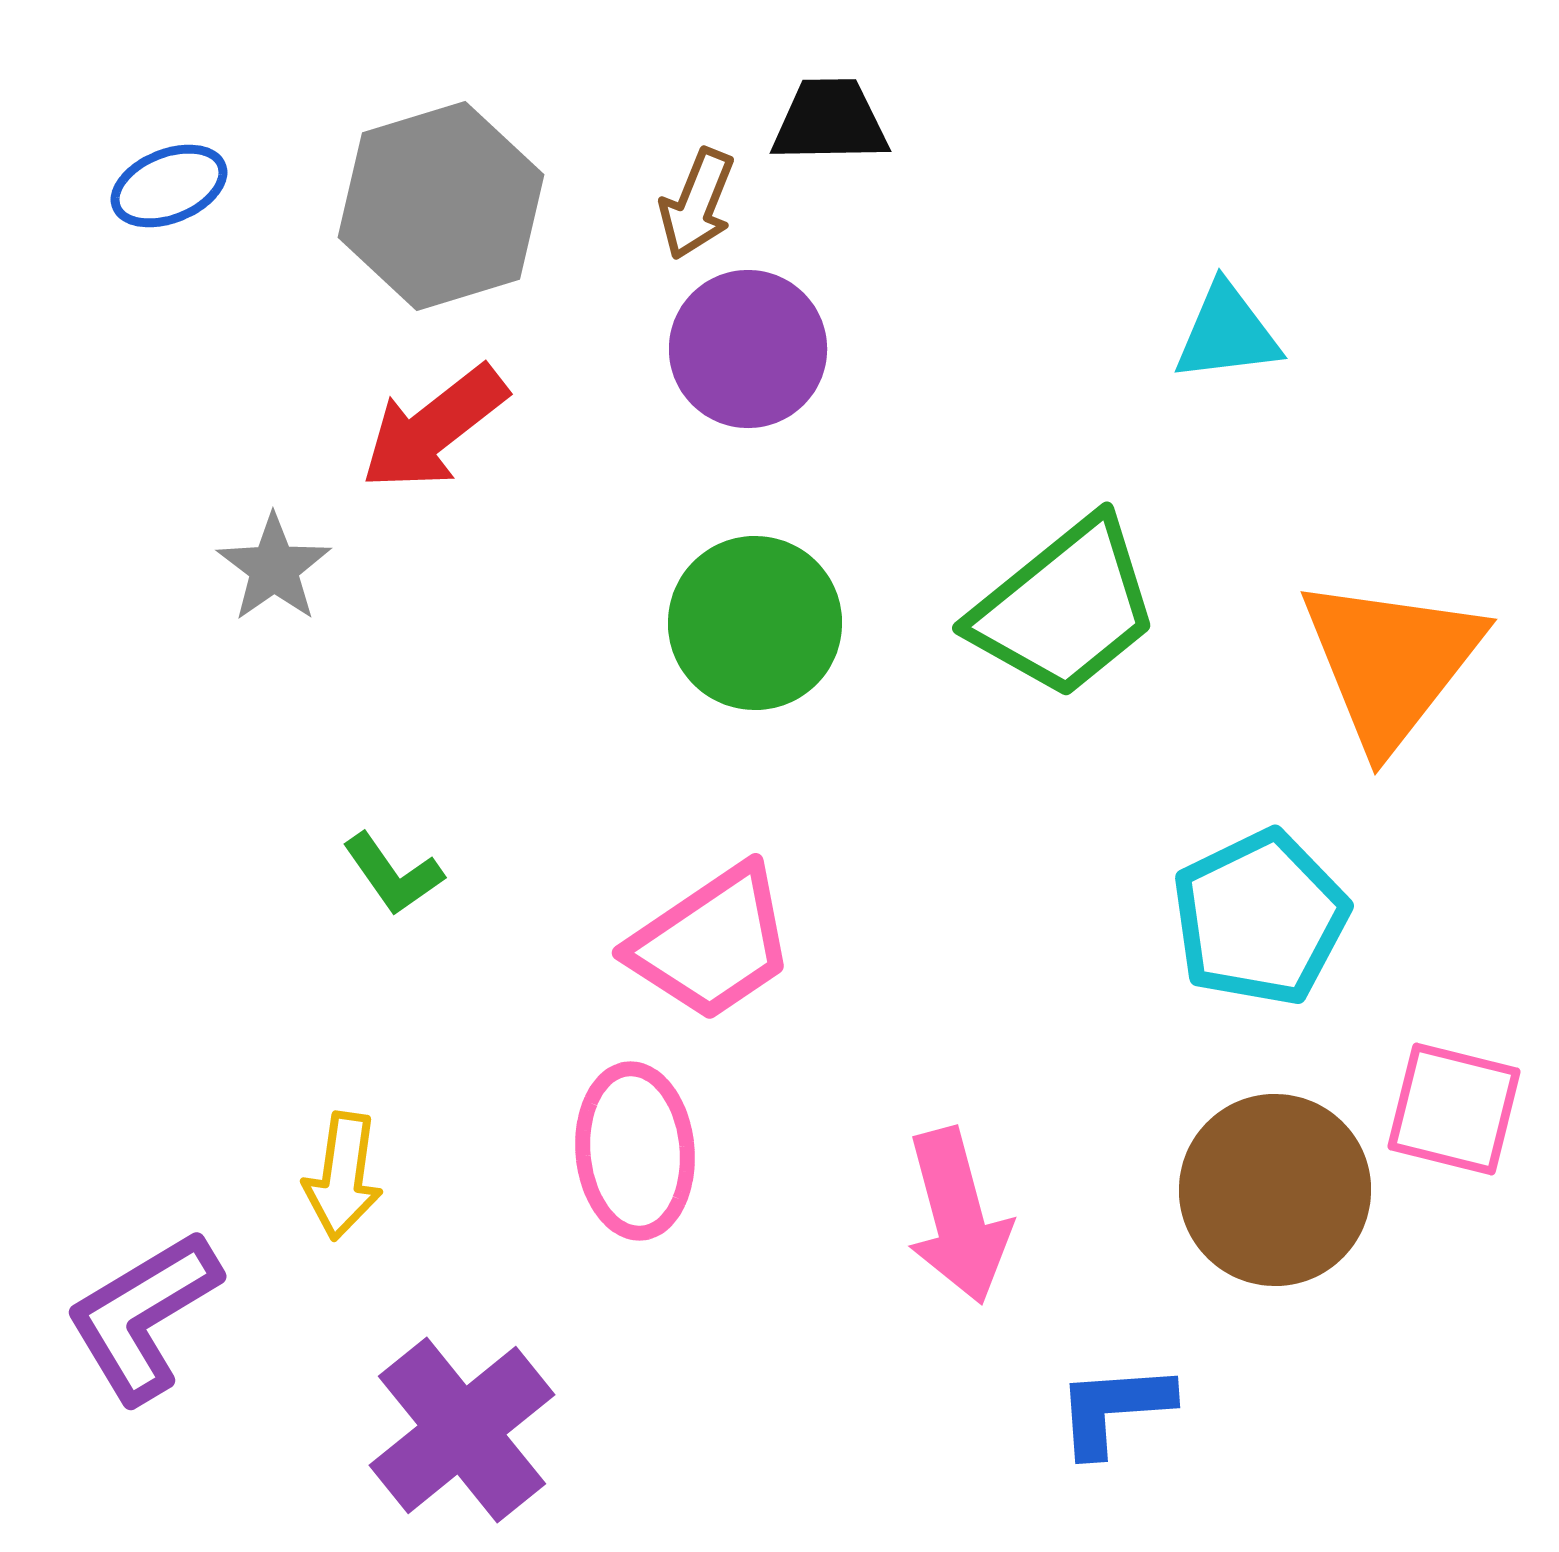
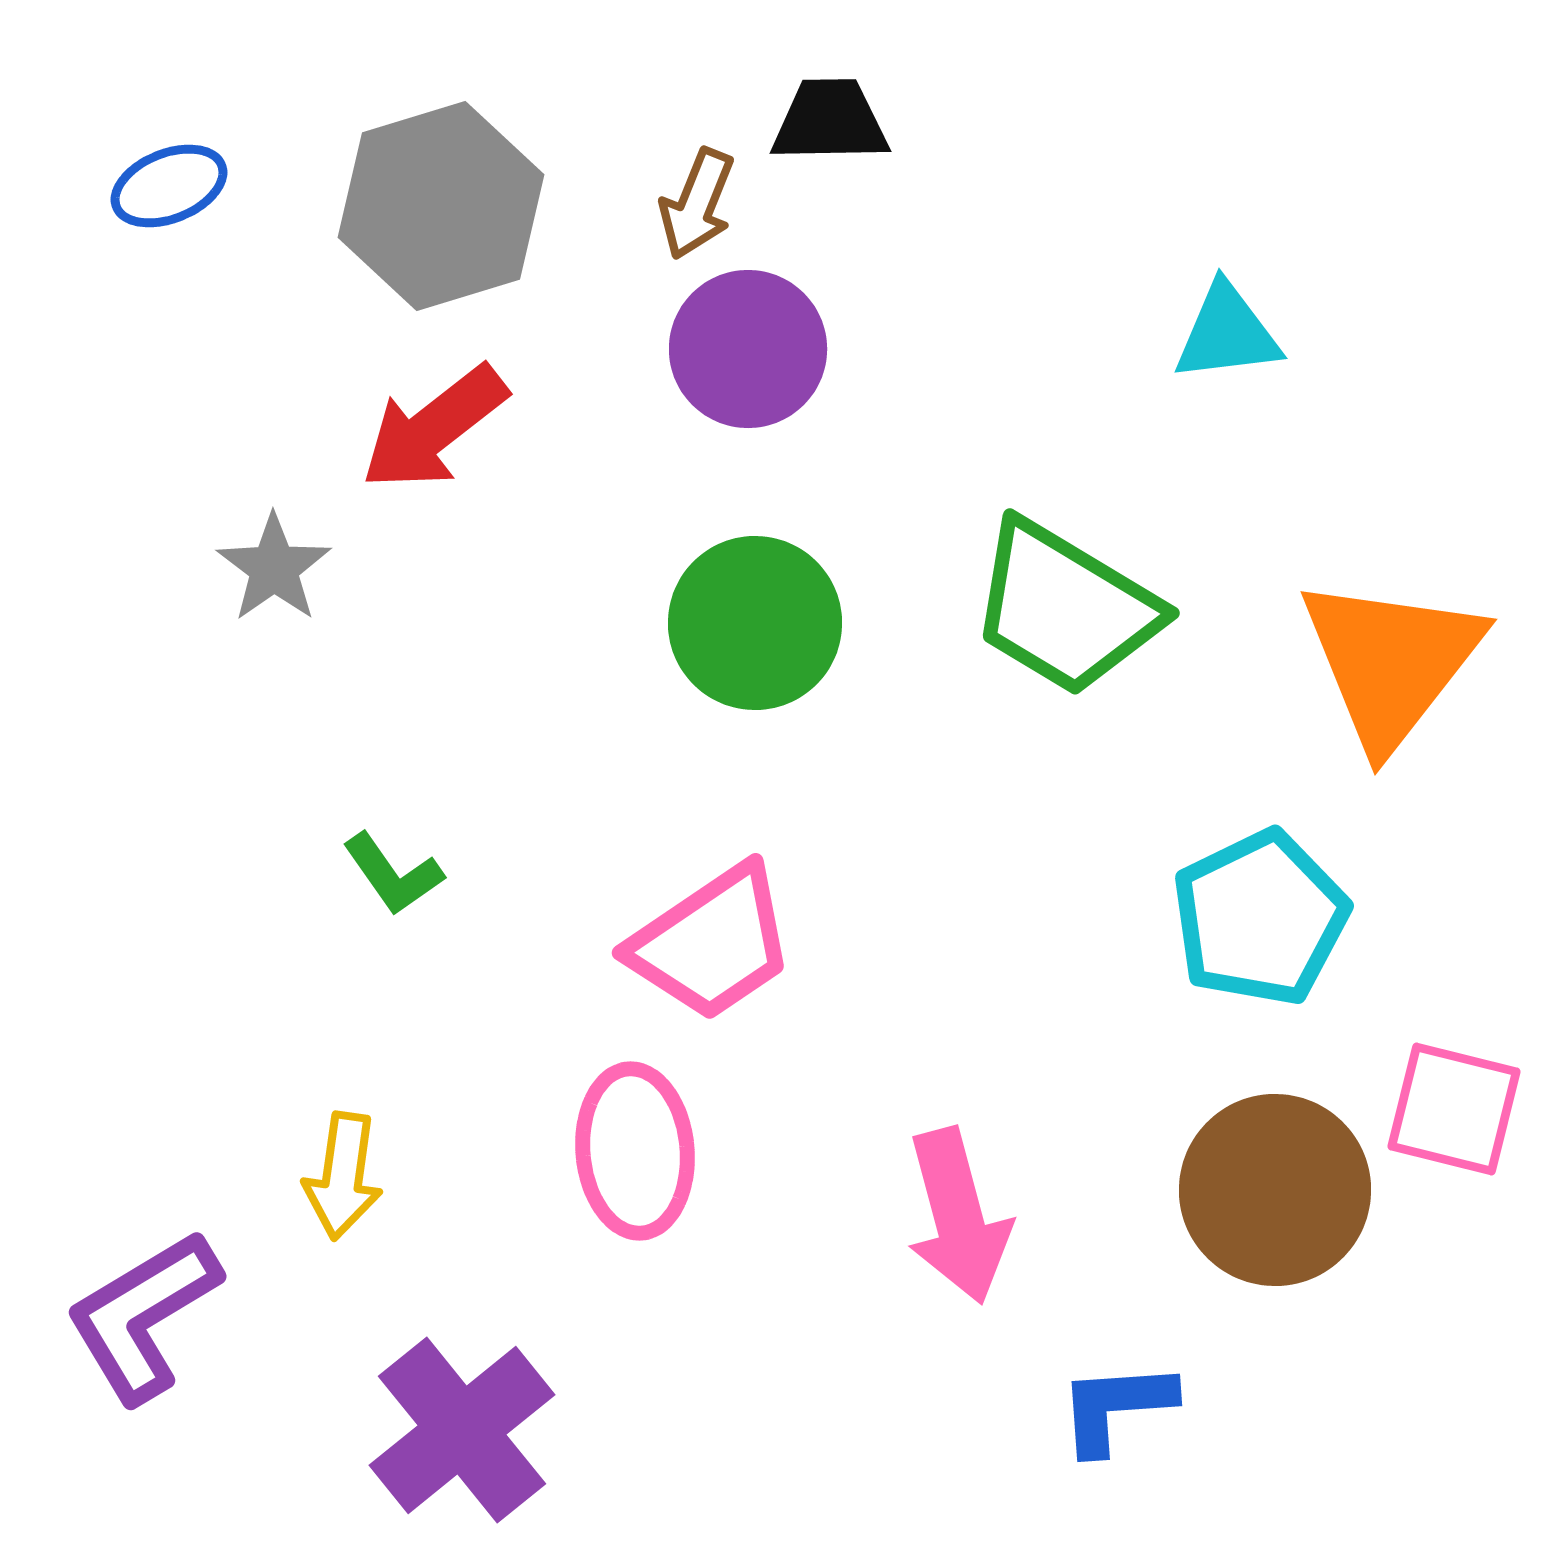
green trapezoid: rotated 70 degrees clockwise
blue L-shape: moved 2 px right, 2 px up
